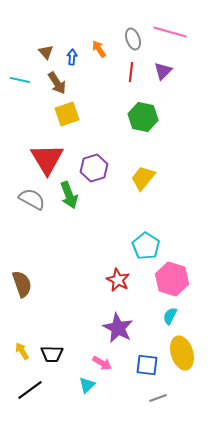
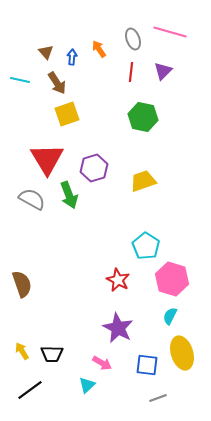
yellow trapezoid: moved 3 px down; rotated 32 degrees clockwise
